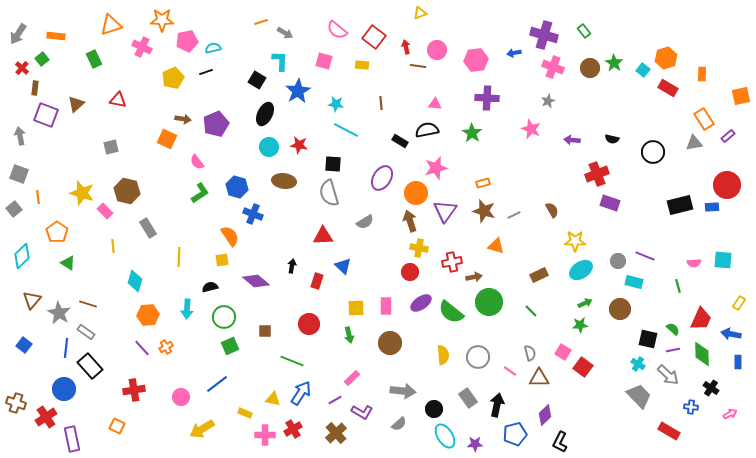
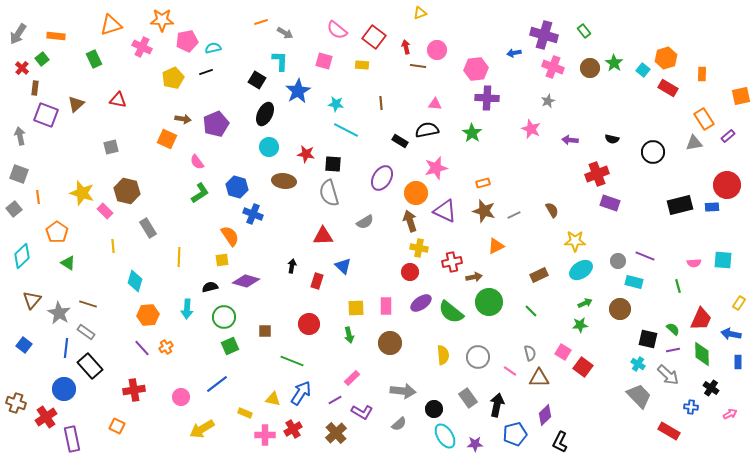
pink hexagon at (476, 60): moved 9 px down
purple arrow at (572, 140): moved 2 px left
red star at (299, 145): moved 7 px right, 9 px down
purple triangle at (445, 211): rotated 40 degrees counterclockwise
orange triangle at (496, 246): rotated 42 degrees counterclockwise
purple diamond at (256, 281): moved 10 px left; rotated 24 degrees counterclockwise
